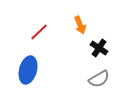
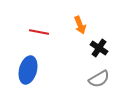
red line: rotated 54 degrees clockwise
